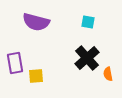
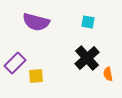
purple rectangle: rotated 55 degrees clockwise
